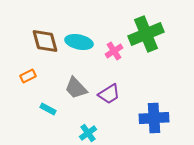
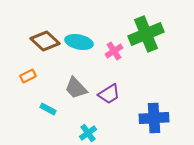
brown diamond: rotated 32 degrees counterclockwise
